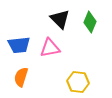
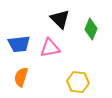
green diamond: moved 1 px right, 7 px down
blue trapezoid: moved 1 px up
